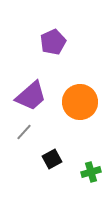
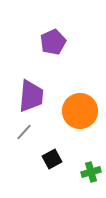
purple trapezoid: rotated 44 degrees counterclockwise
orange circle: moved 9 px down
